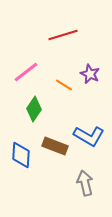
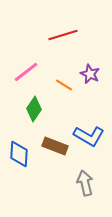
blue diamond: moved 2 px left, 1 px up
